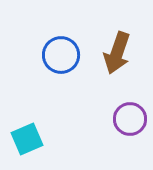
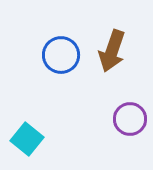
brown arrow: moved 5 px left, 2 px up
cyan square: rotated 28 degrees counterclockwise
